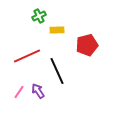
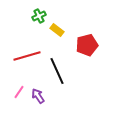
yellow rectangle: rotated 40 degrees clockwise
red line: rotated 8 degrees clockwise
purple arrow: moved 5 px down
